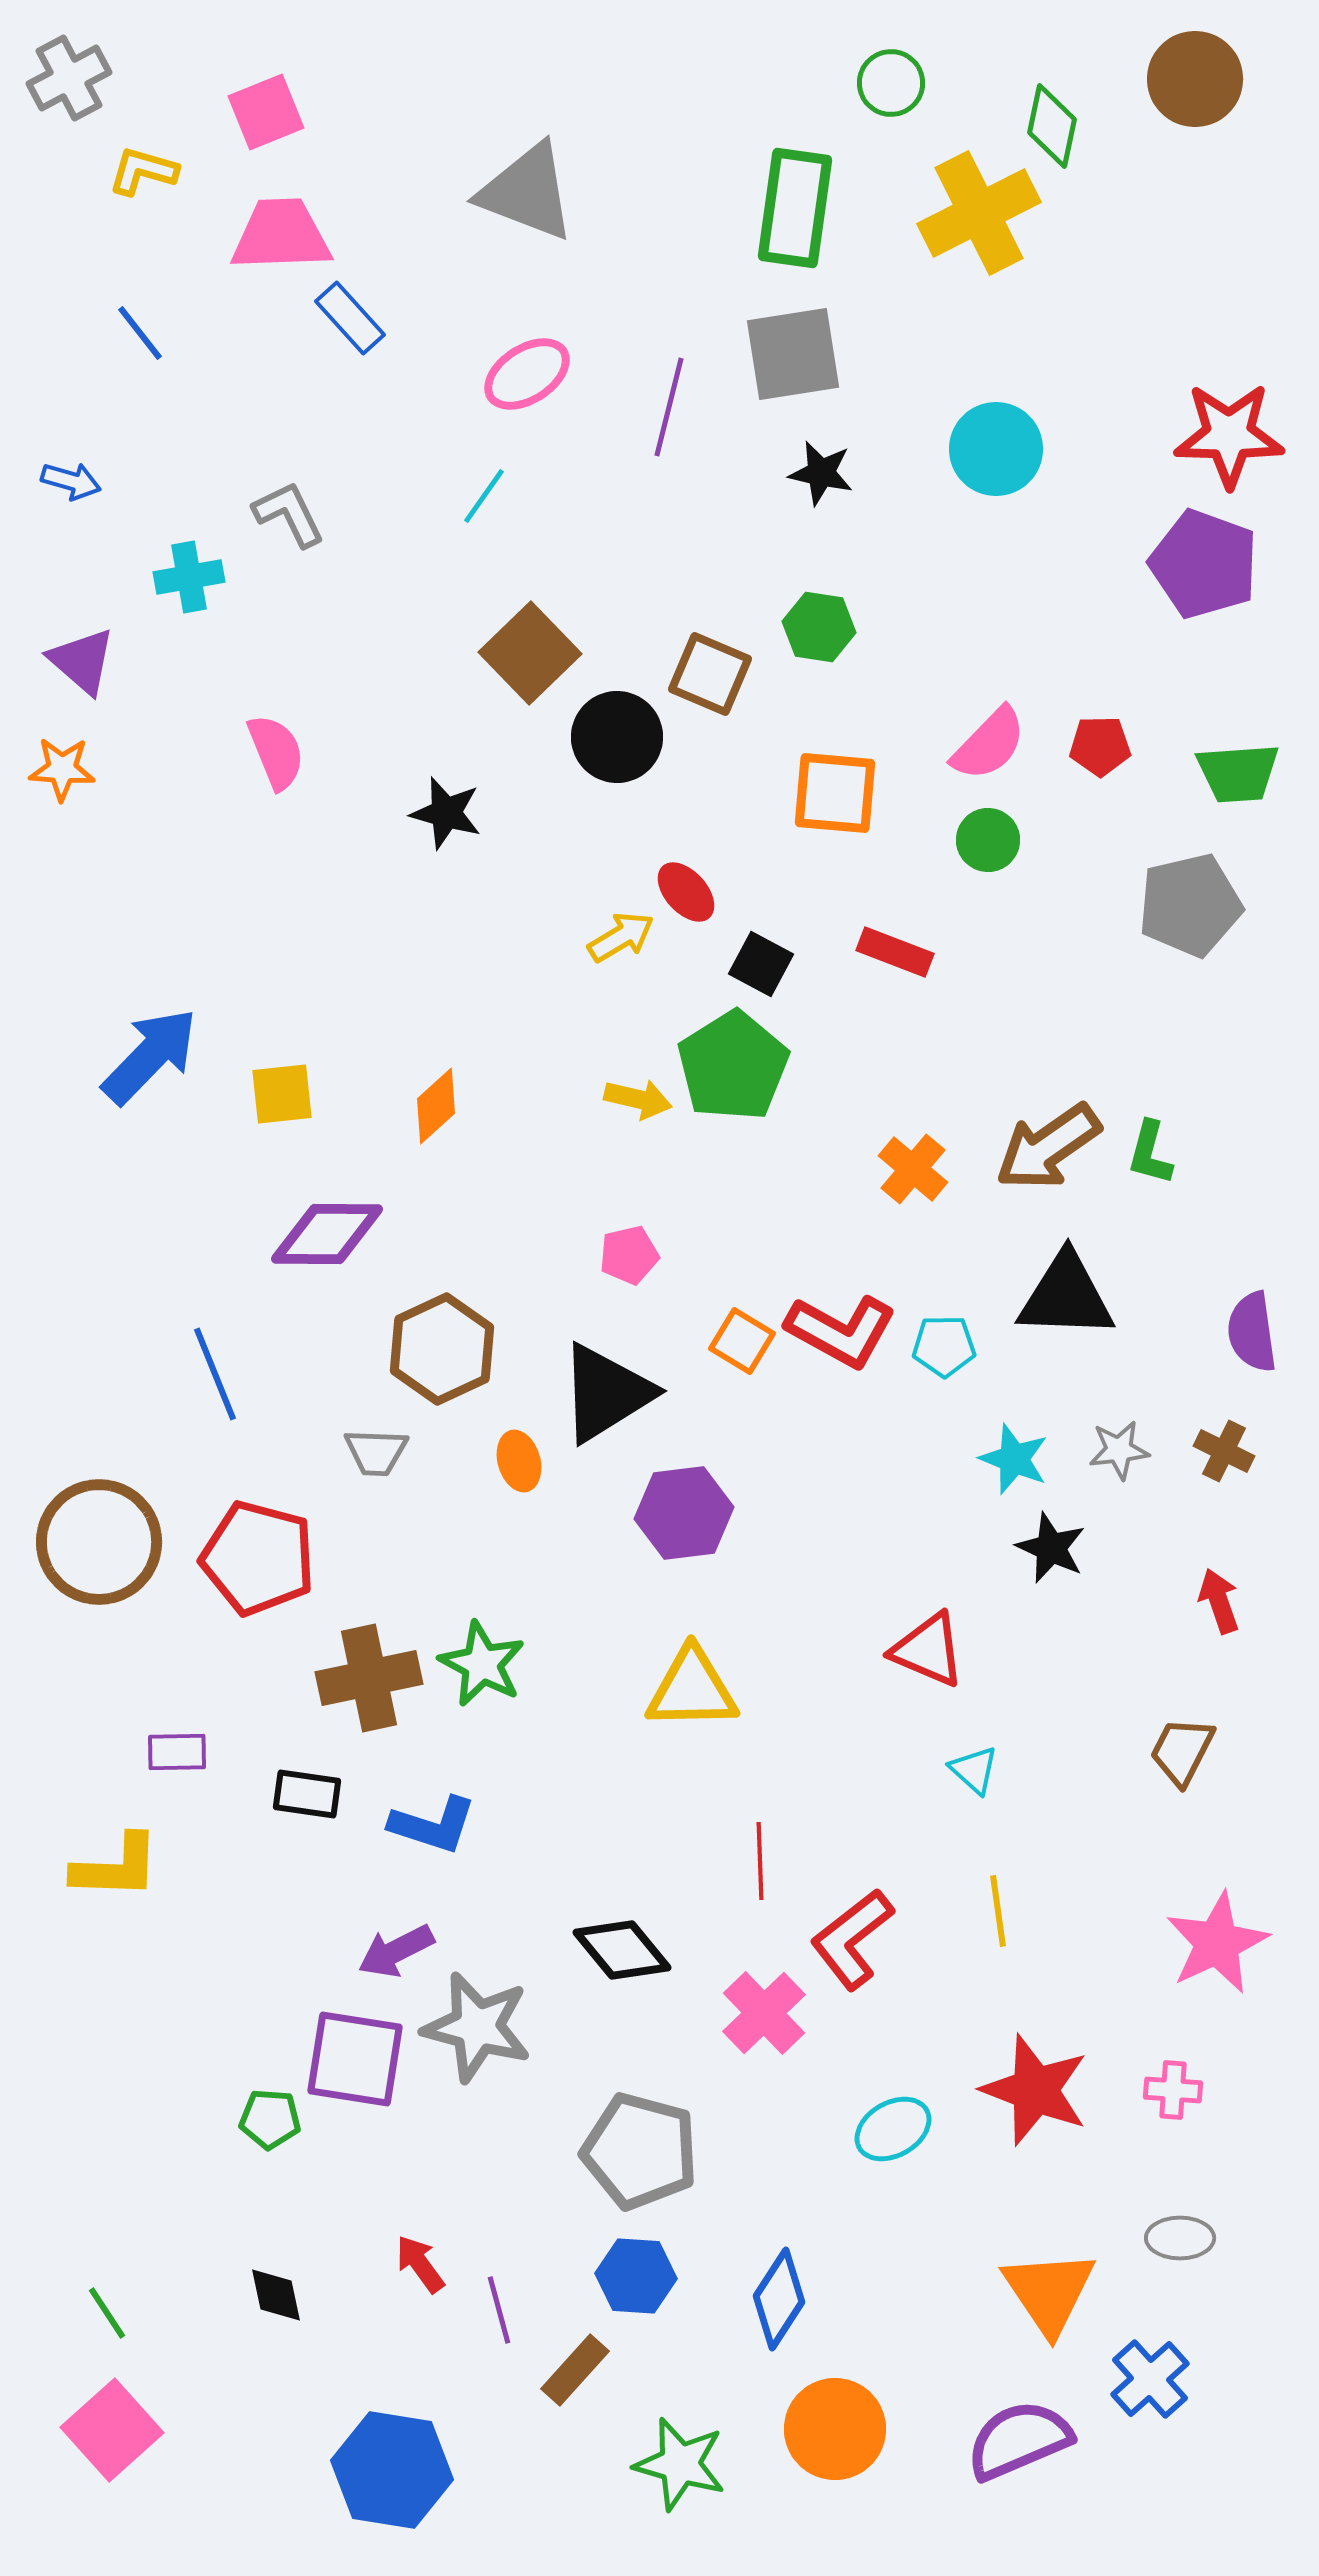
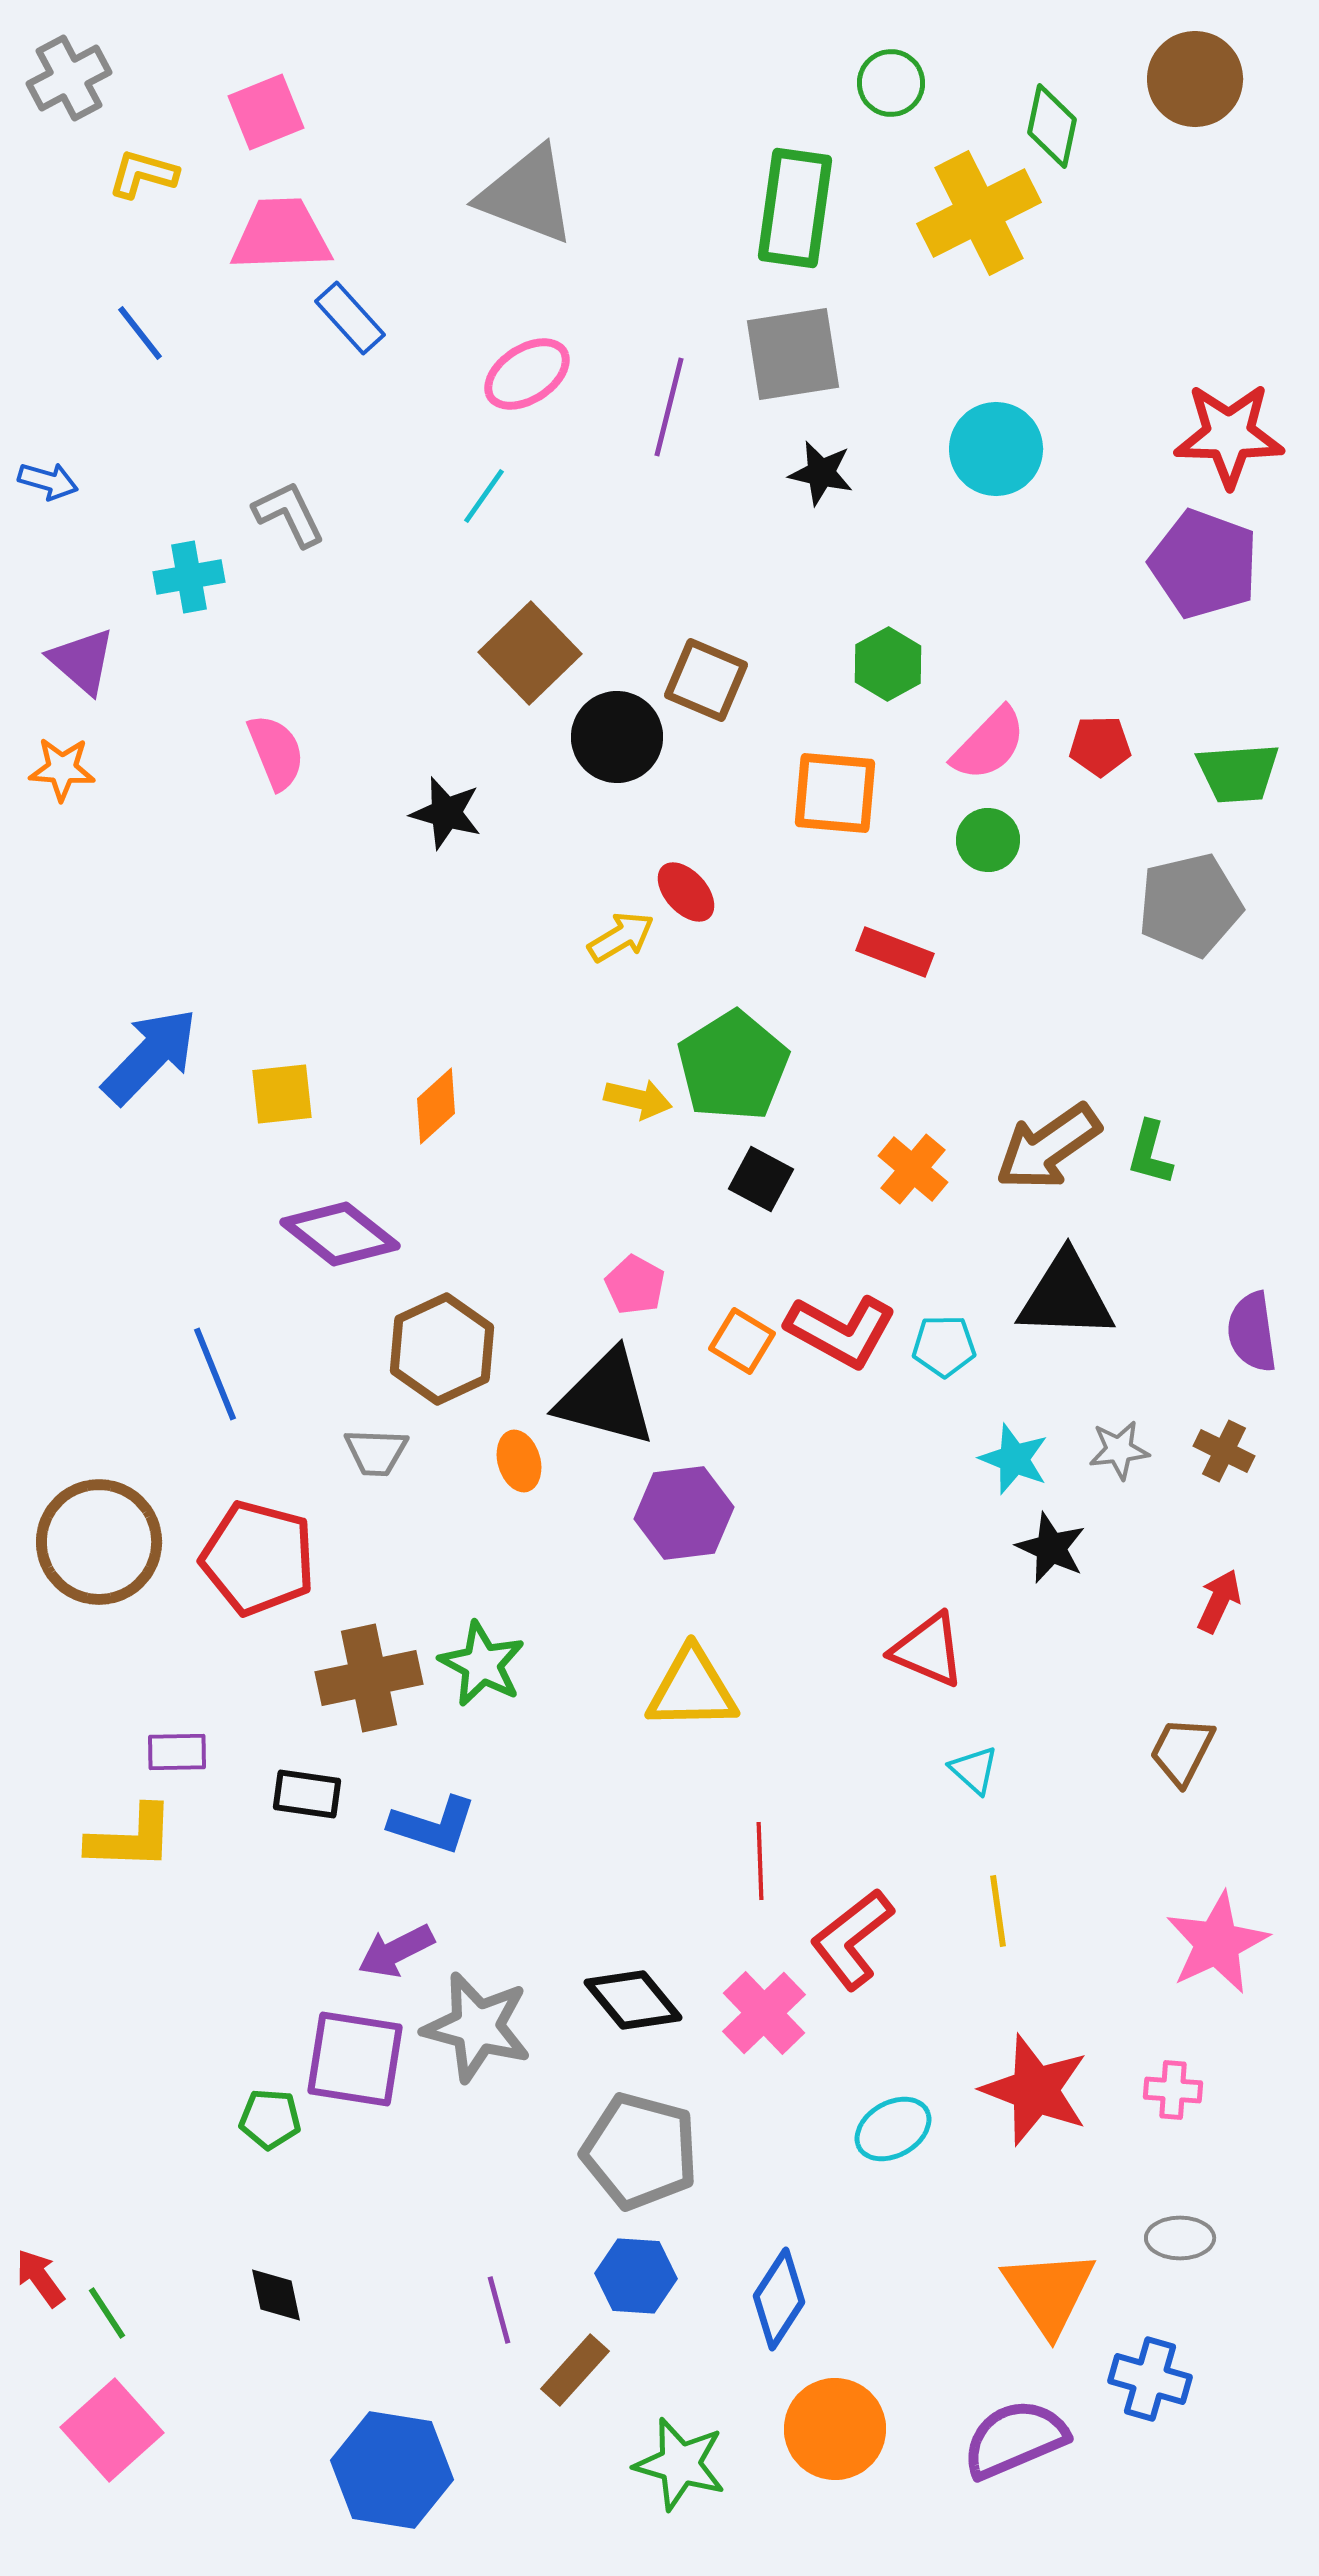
yellow L-shape at (143, 171): moved 3 px down
gray triangle at (527, 192): moved 3 px down
blue arrow at (71, 481): moved 23 px left
green hexagon at (819, 627): moved 69 px right, 37 px down; rotated 22 degrees clockwise
brown square at (710, 674): moved 4 px left, 6 px down
black square at (761, 964): moved 215 px down
purple diamond at (327, 1234): moved 13 px right; rotated 38 degrees clockwise
pink pentagon at (629, 1255): moved 6 px right, 30 px down; rotated 30 degrees counterclockwise
black triangle at (606, 1393): moved 5 px down; rotated 47 degrees clockwise
red arrow at (1219, 1601): rotated 44 degrees clockwise
yellow L-shape at (116, 1867): moved 15 px right, 29 px up
black diamond at (622, 1950): moved 11 px right, 50 px down
red arrow at (420, 2264): moved 380 px left, 14 px down
blue cross at (1150, 2379): rotated 32 degrees counterclockwise
purple semicircle at (1019, 2440): moved 4 px left, 1 px up
